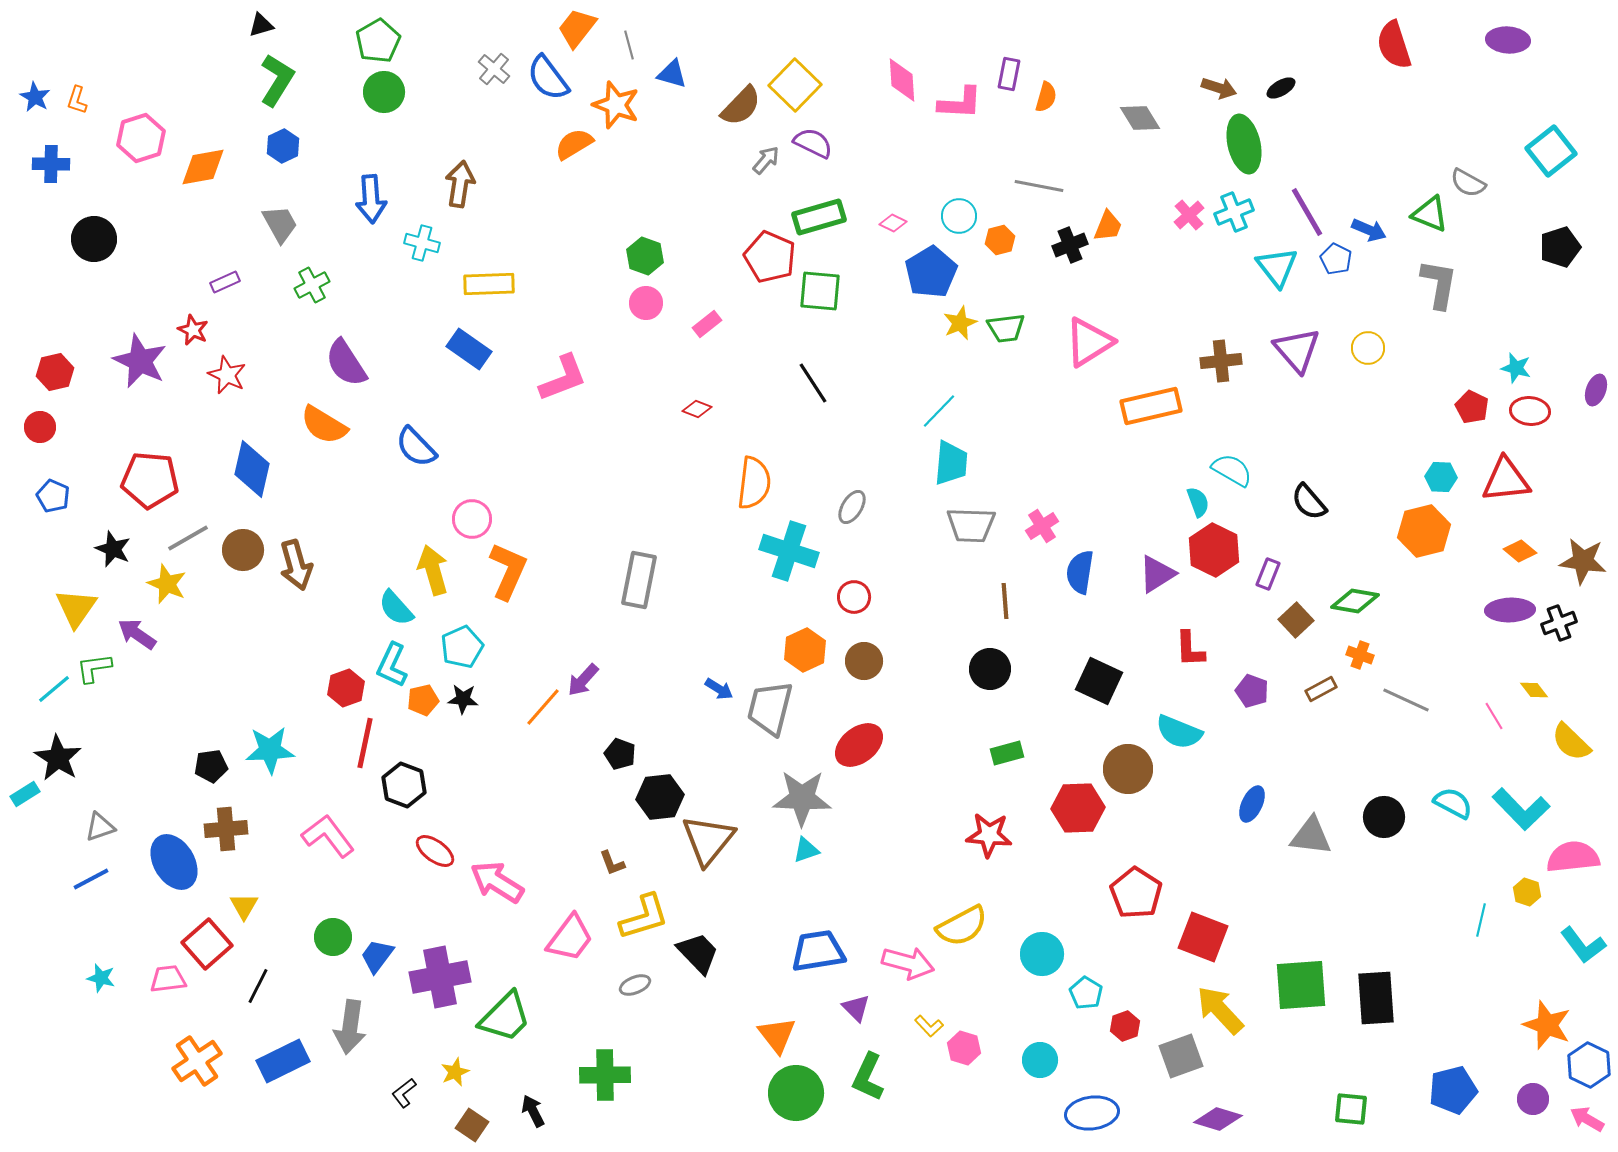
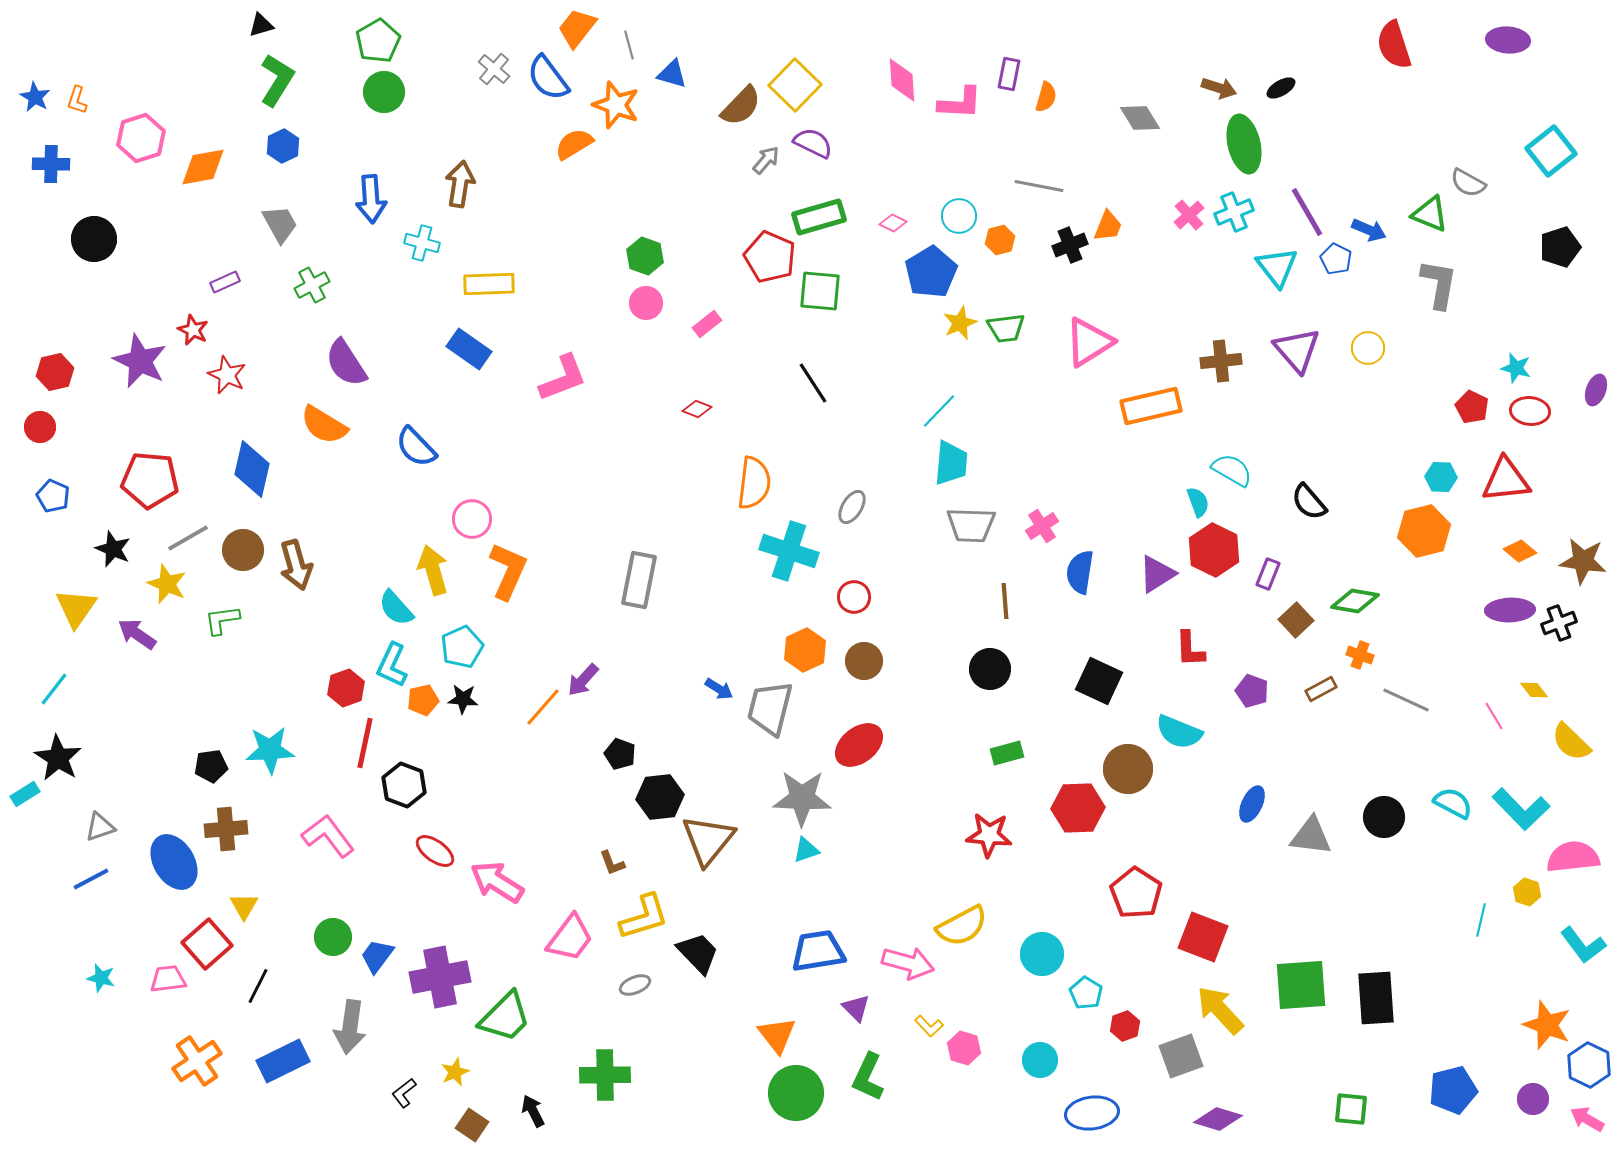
green L-shape at (94, 668): moved 128 px right, 48 px up
cyan line at (54, 689): rotated 12 degrees counterclockwise
